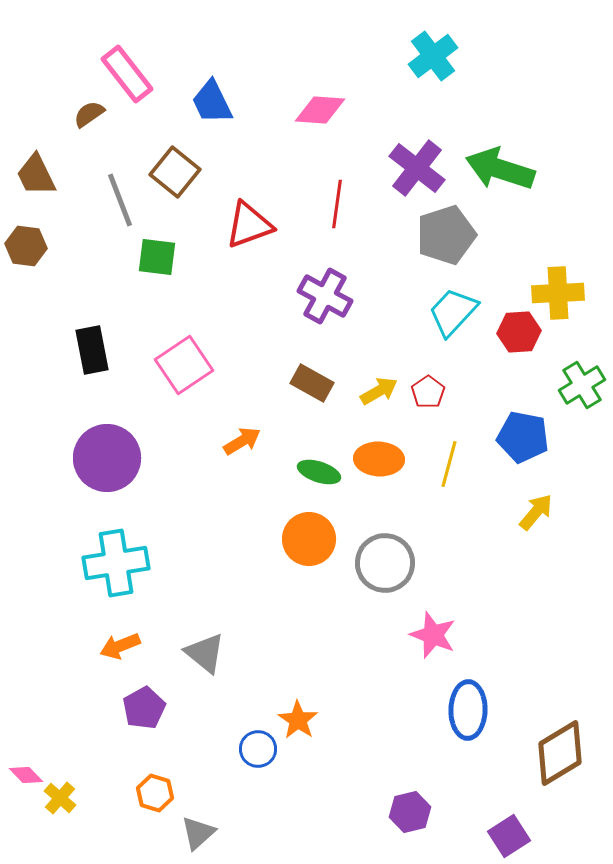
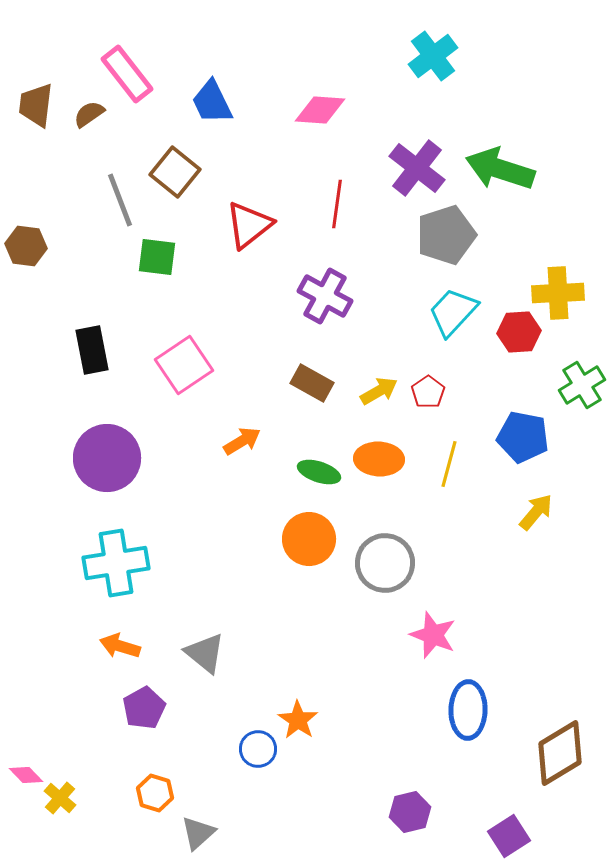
brown trapezoid at (36, 175): moved 70 px up; rotated 33 degrees clockwise
red triangle at (249, 225): rotated 18 degrees counterclockwise
orange arrow at (120, 646): rotated 39 degrees clockwise
